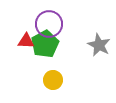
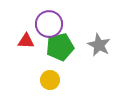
green pentagon: moved 15 px right, 3 px down; rotated 16 degrees clockwise
yellow circle: moved 3 px left
